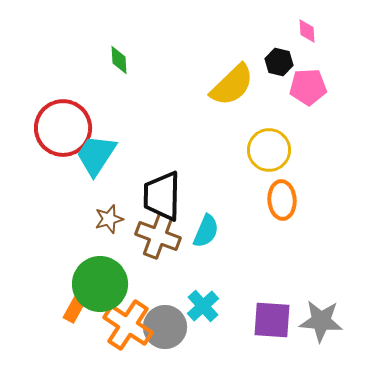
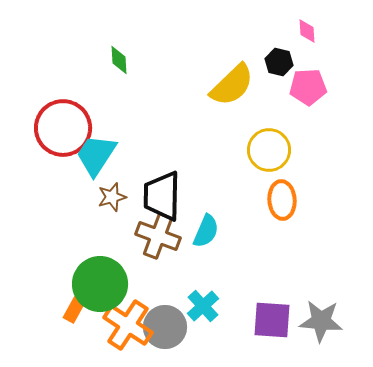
brown star: moved 3 px right, 22 px up
